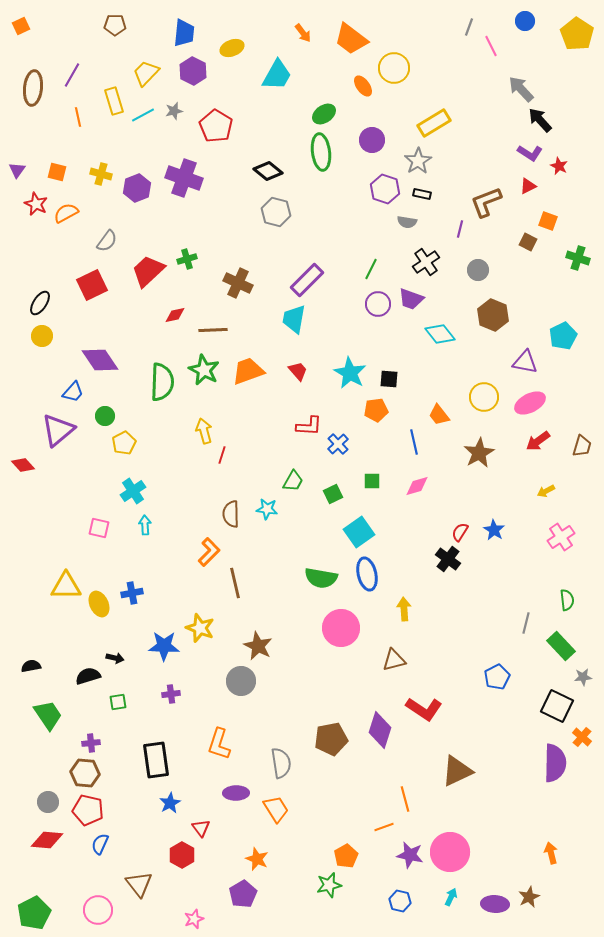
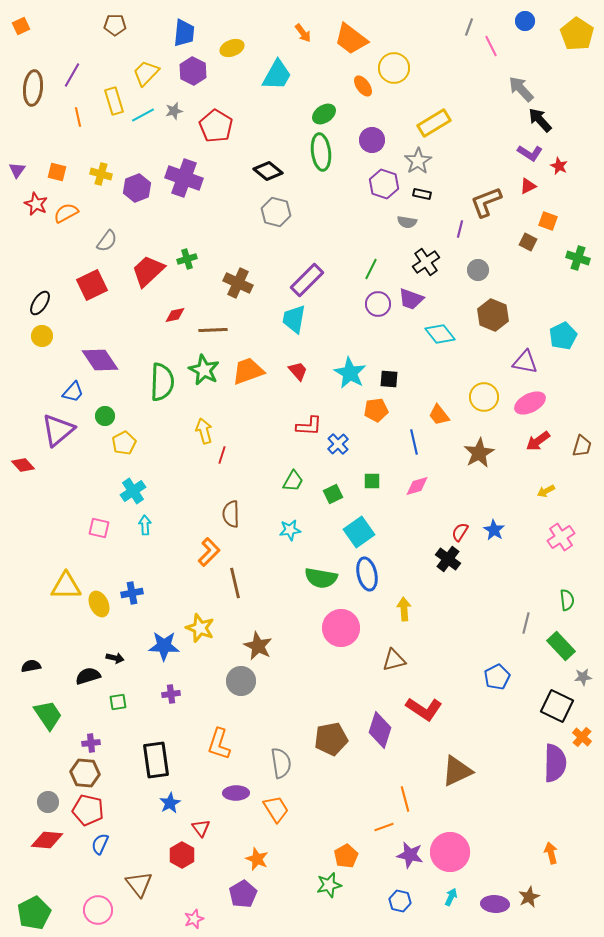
purple hexagon at (385, 189): moved 1 px left, 5 px up
cyan star at (267, 509): moved 23 px right, 21 px down; rotated 15 degrees counterclockwise
